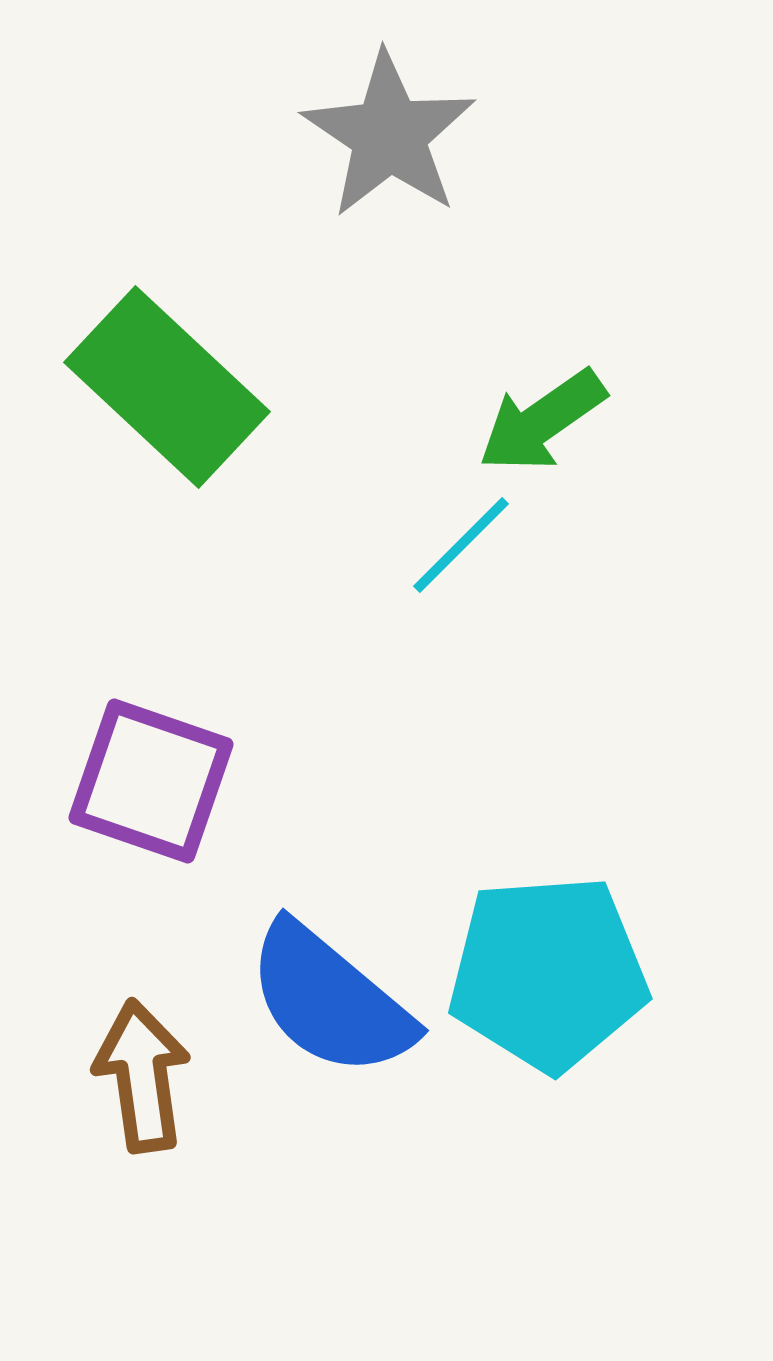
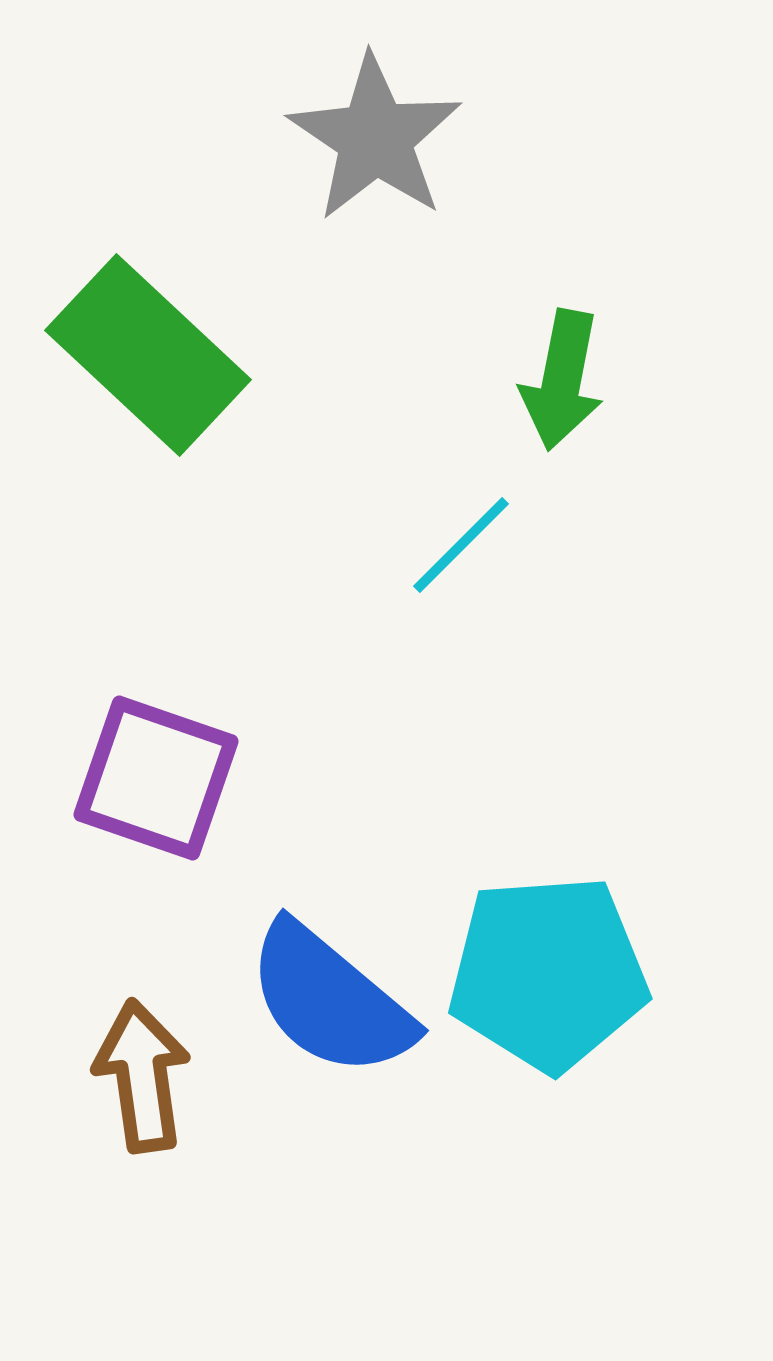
gray star: moved 14 px left, 3 px down
green rectangle: moved 19 px left, 32 px up
green arrow: moved 20 px right, 41 px up; rotated 44 degrees counterclockwise
purple square: moved 5 px right, 3 px up
